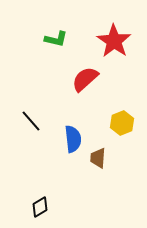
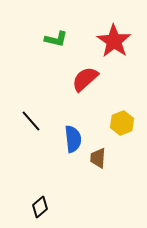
black diamond: rotated 10 degrees counterclockwise
